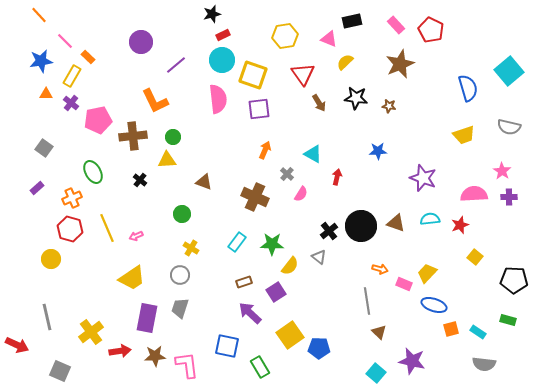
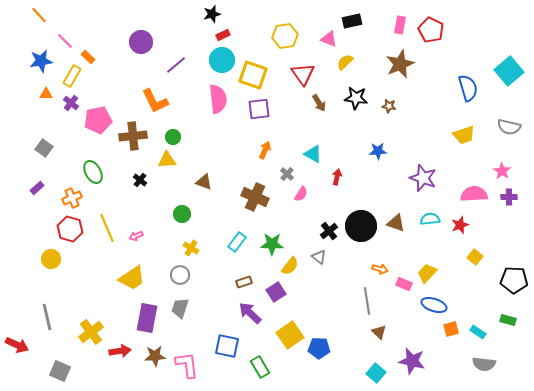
pink rectangle at (396, 25): moved 4 px right; rotated 54 degrees clockwise
